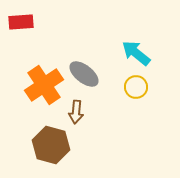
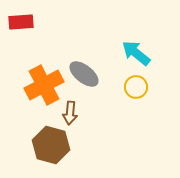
orange cross: rotated 6 degrees clockwise
brown arrow: moved 6 px left, 1 px down
